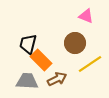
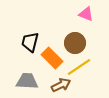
pink triangle: moved 2 px up
black trapezoid: moved 2 px right, 2 px up
orange rectangle: moved 11 px right, 2 px up
yellow line: moved 11 px left, 3 px down
brown arrow: moved 4 px right, 6 px down
